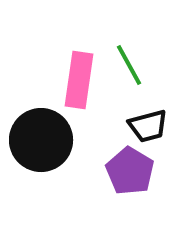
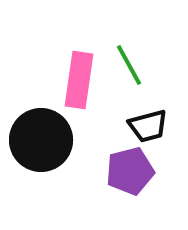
purple pentagon: rotated 27 degrees clockwise
